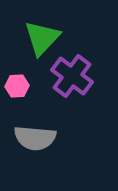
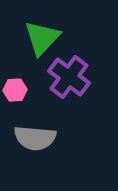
purple cross: moved 3 px left, 1 px down
pink hexagon: moved 2 px left, 4 px down
